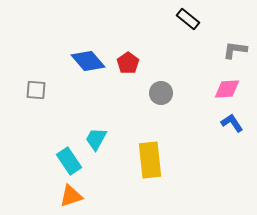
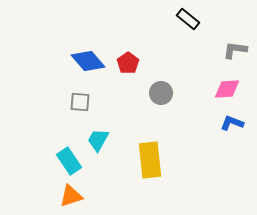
gray square: moved 44 px right, 12 px down
blue L-shape: rotated 35 degrees counterclockwise
cyan trapezoid: moved 2 px right, 1 px down
